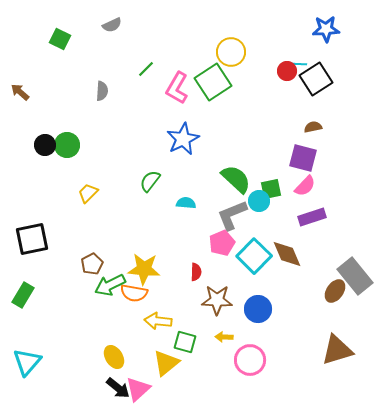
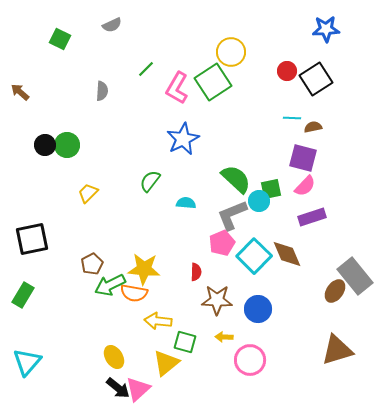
cyan line at (298, 64): moved 6 px left, 54 px down
